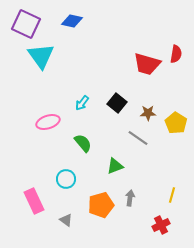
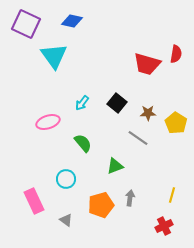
cyan triangle: moved 13 px right
red cross: moved 3 px right, 1 px down
